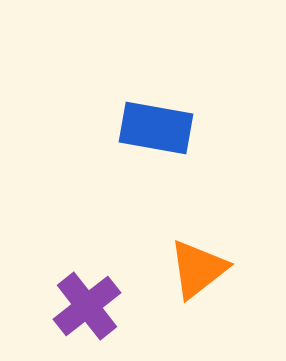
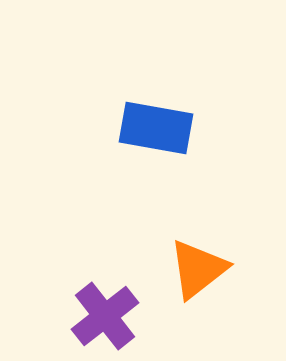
purple cross: moved 18 px right, 10 px down
